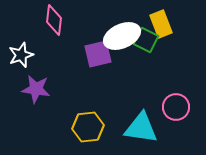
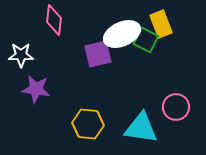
white ellipse: moved 2 px up
white star: rotated 20 degrees clockwise
yellow hexagon: moved 3 px up; rotated 12 degrees clockwise
